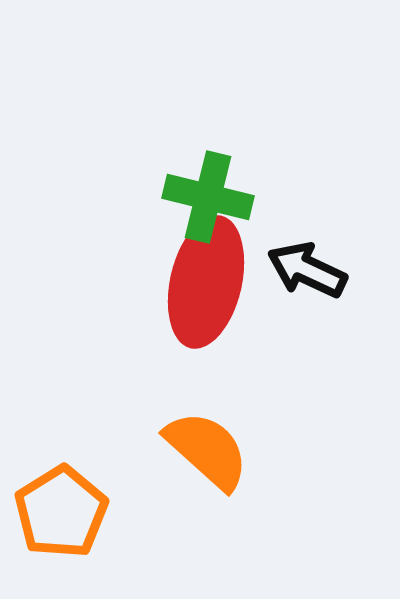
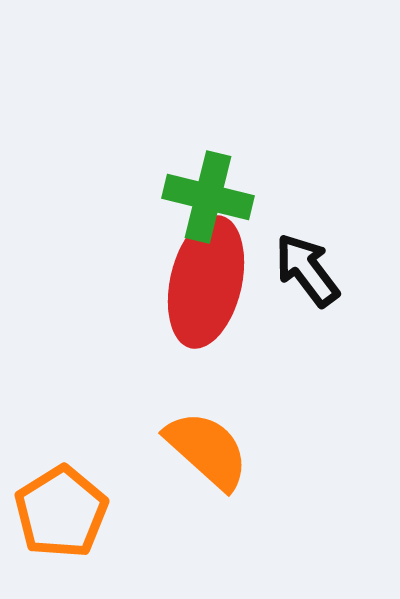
black arrow: rotated 28 degrees clockwise
